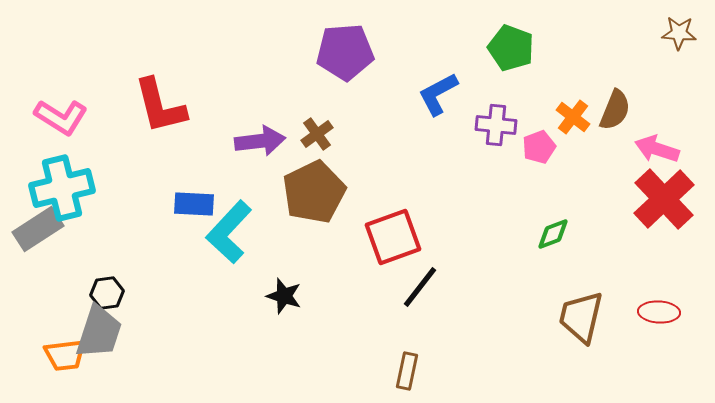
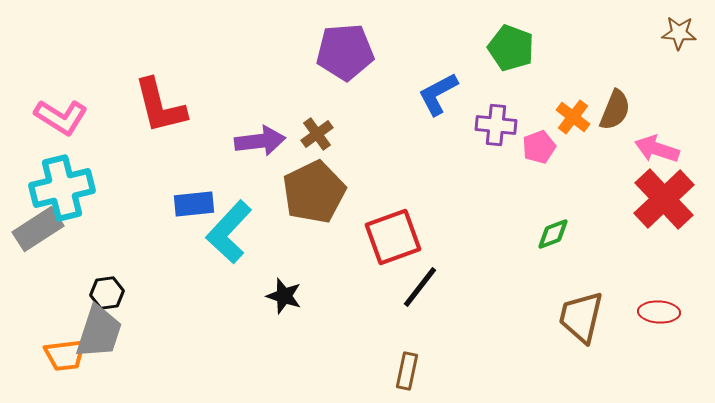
blue rectangle: rotated 9 degrees counterclockwise
